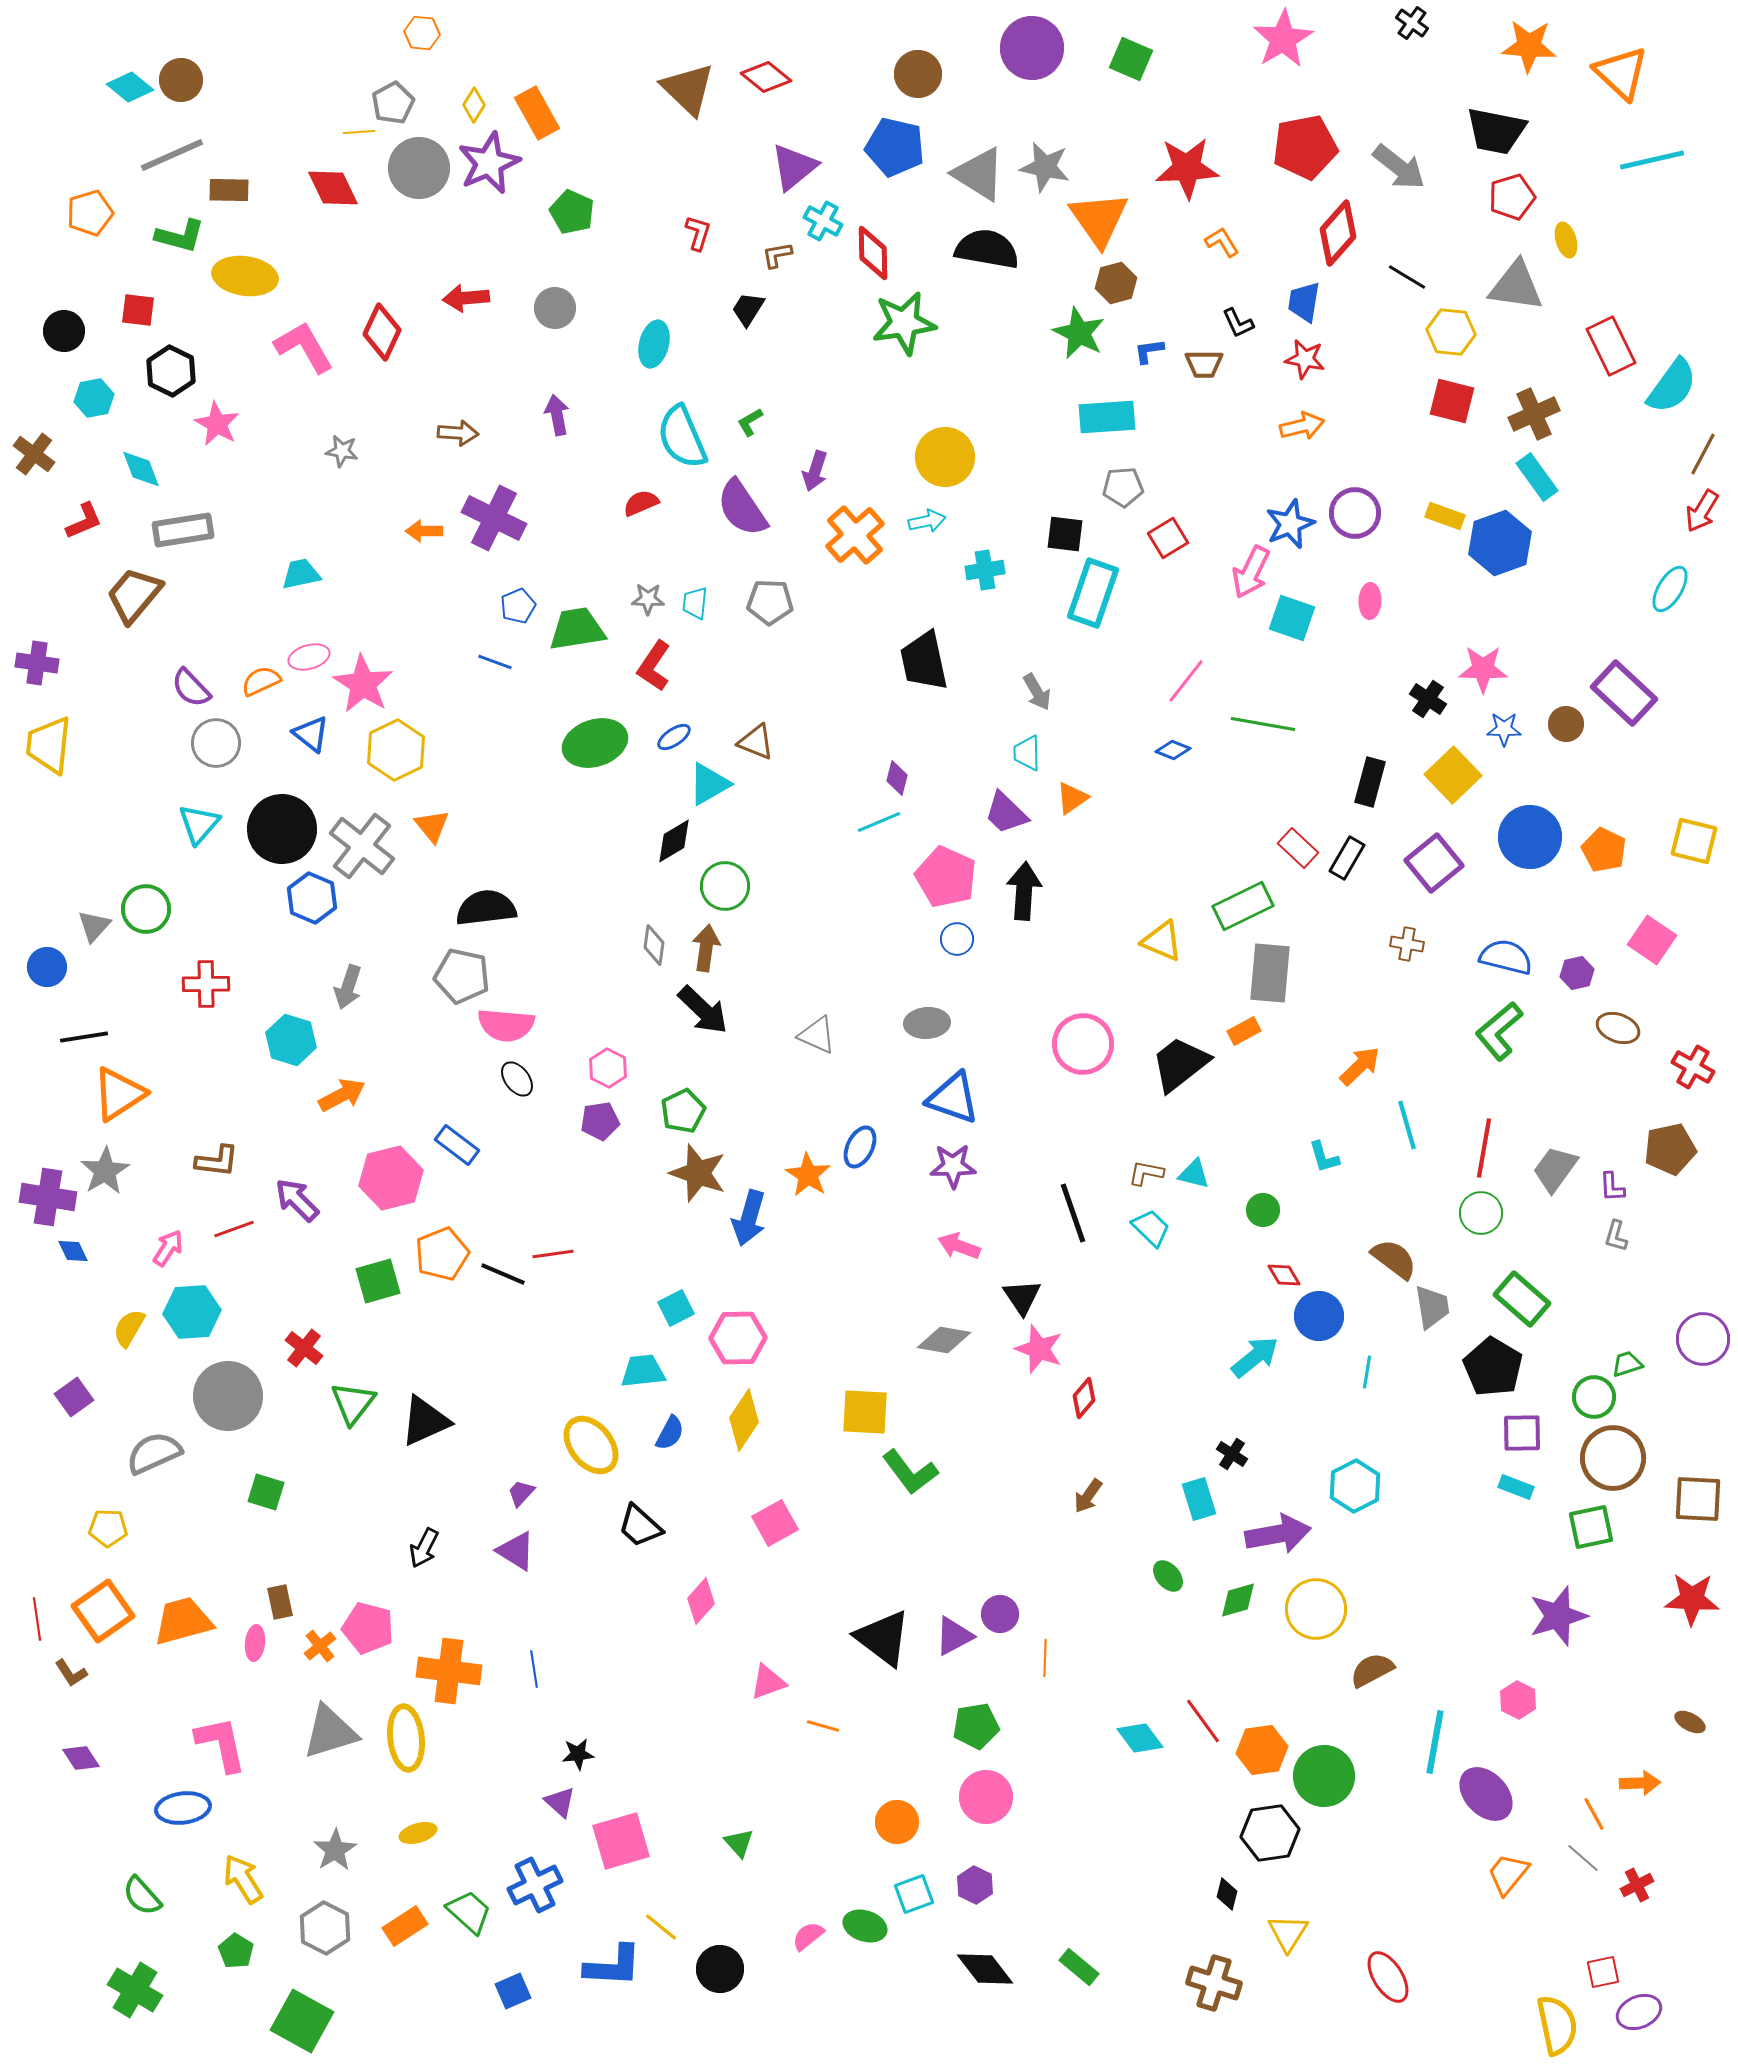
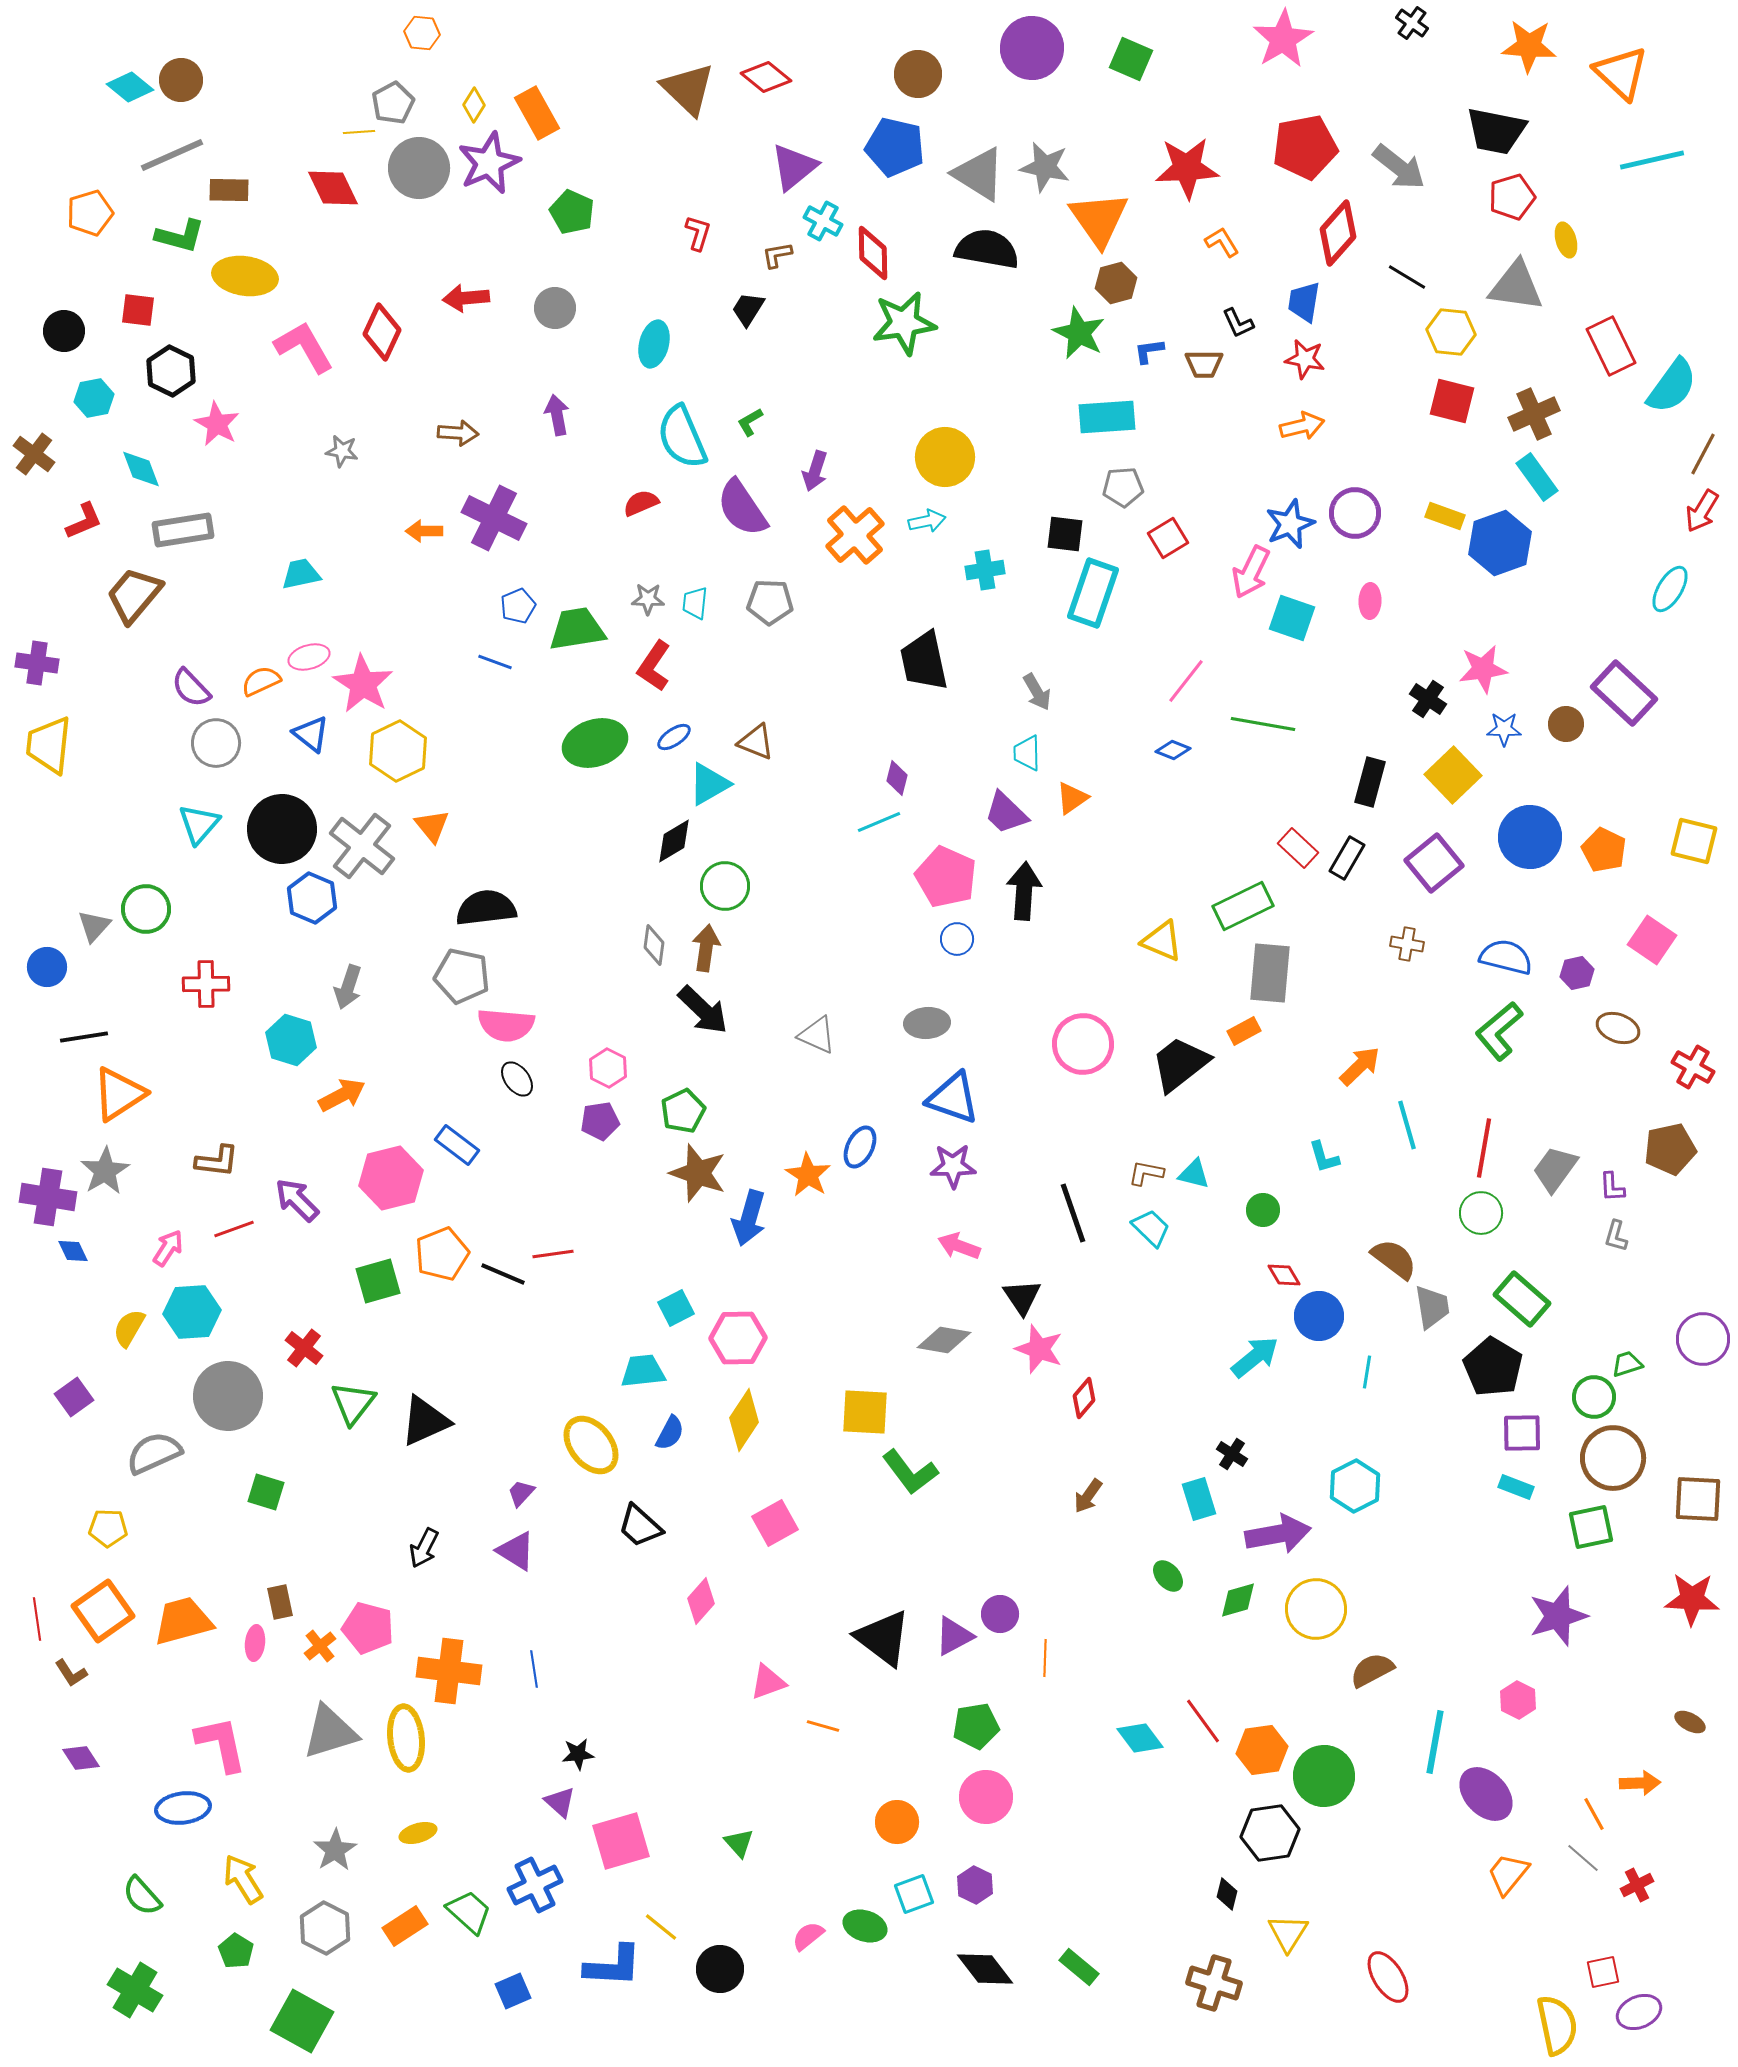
pink star at (1483, 669): rotated 9 degrees counterclockwise
yellow hexagon at (396, 750): moved 2 px right, 1 px down
